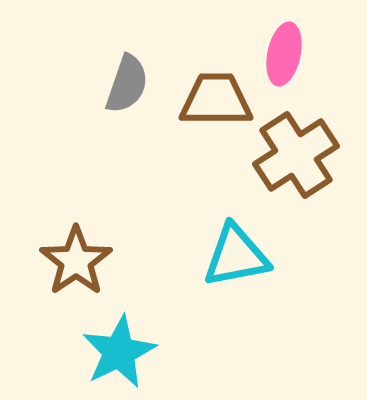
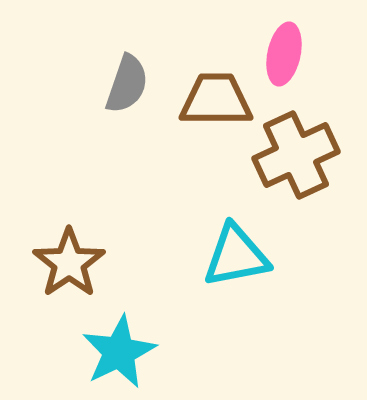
brown cross: rotated 8 degrees clockwise
brown star: moved 7 px left, 2 px down
